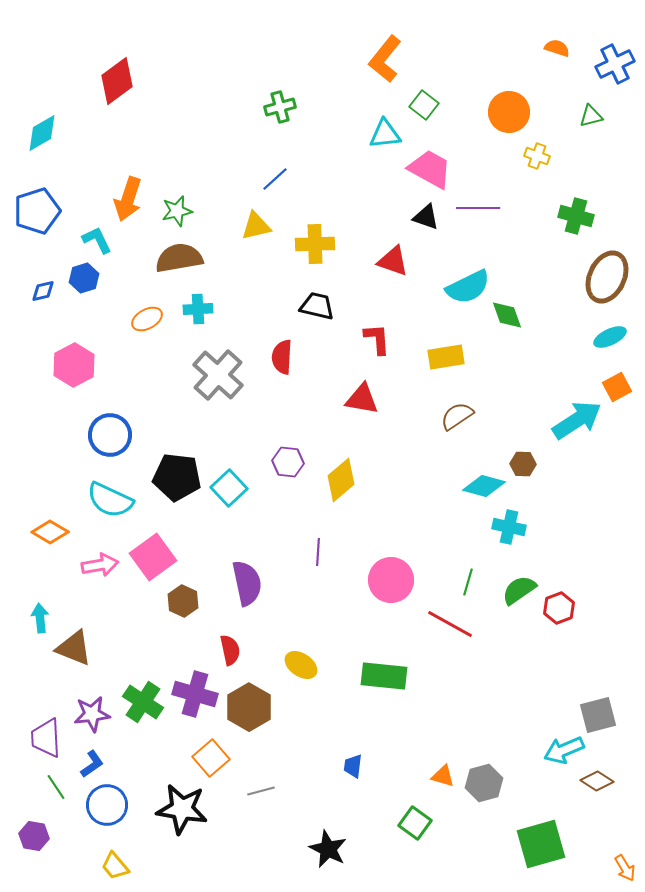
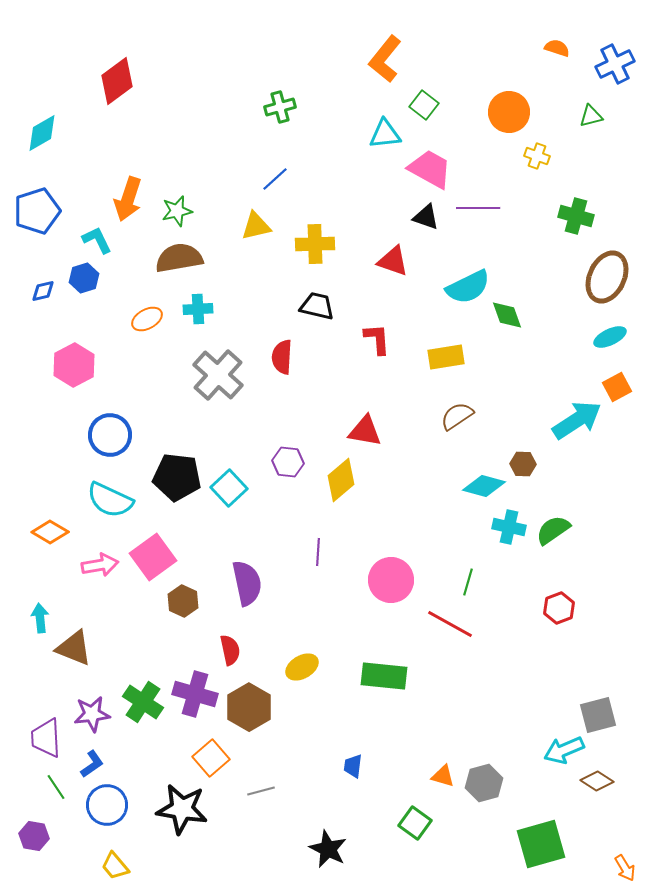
red triangle at (362, 399): moved 3 px right, 32 px down
green semicircle at (519, 590): moved 34 px right, 60 px up
yellow ellipse at (301, 665): moved 1 px right, 2 px down; rotated 64 degrees counterclockwise
